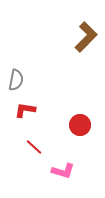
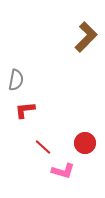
red L-shape: rotated 15 degrees counterclockwise
red circle: moved 5 px right, 18 px down
red line: moved 9 px right
